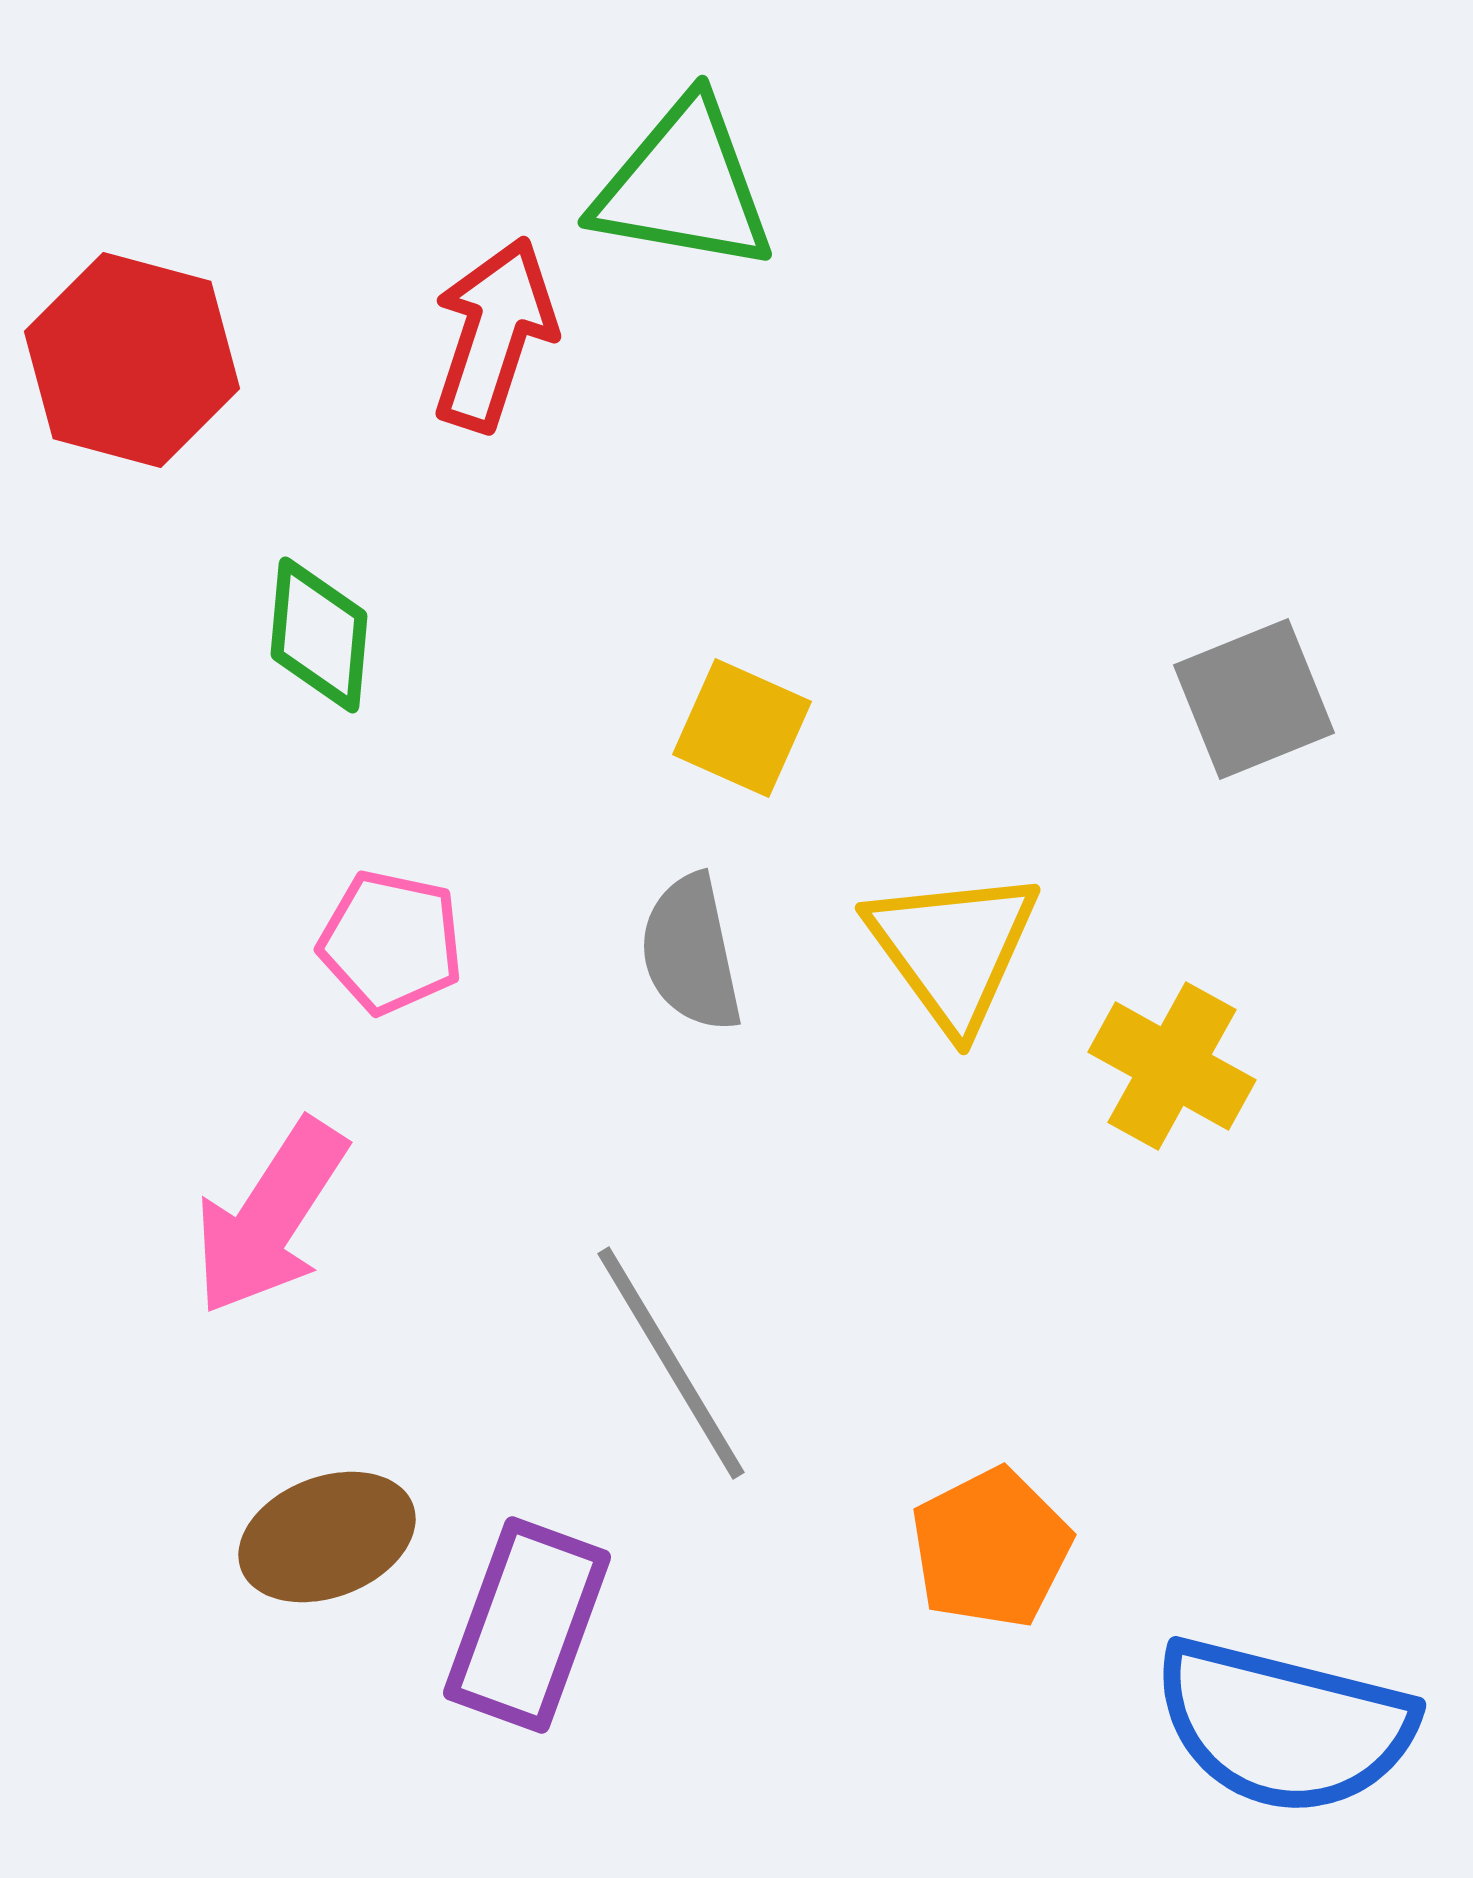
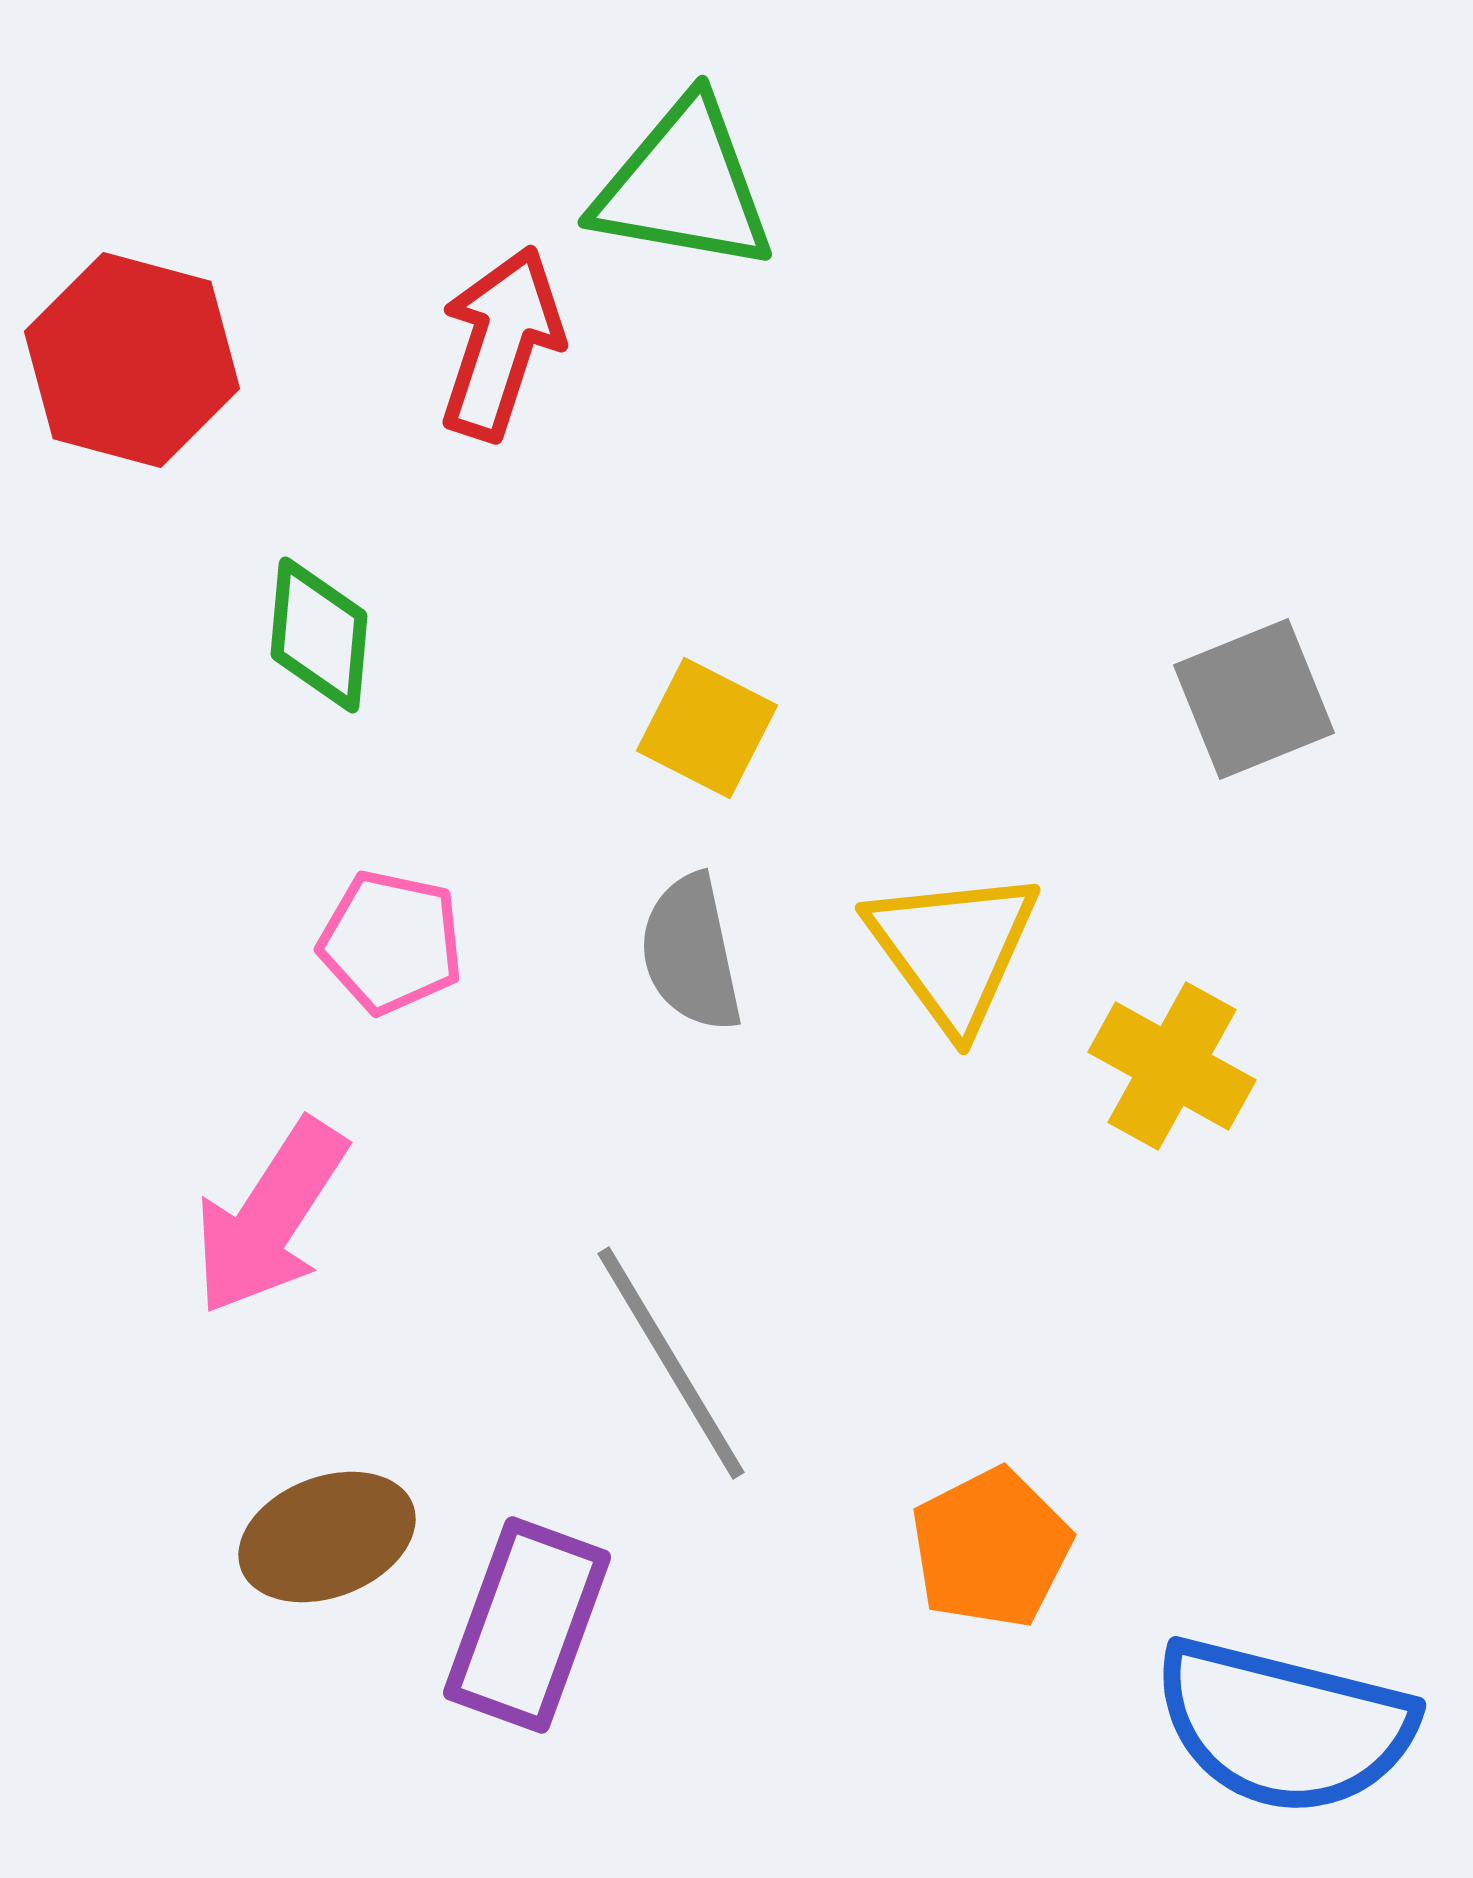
red arrow: moved 7 px right, 9 px down
yellow square: moved 35 px left; rotated 3 degrees clockwise
